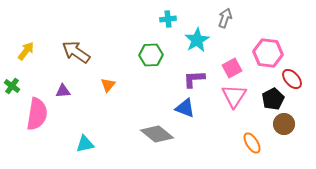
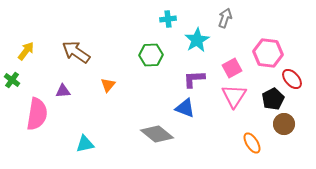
green cross: moved 6 px up
